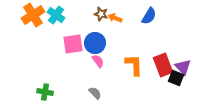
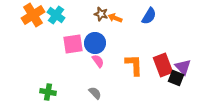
green cross: moved 3 px right
